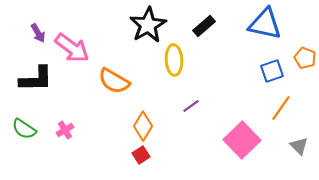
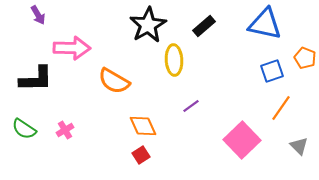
purple arrow: moved 18 px up
pink arrow: rotated 36 degrees counterclockwise
orange diamond: rotated 56 degrees counterclockwise
